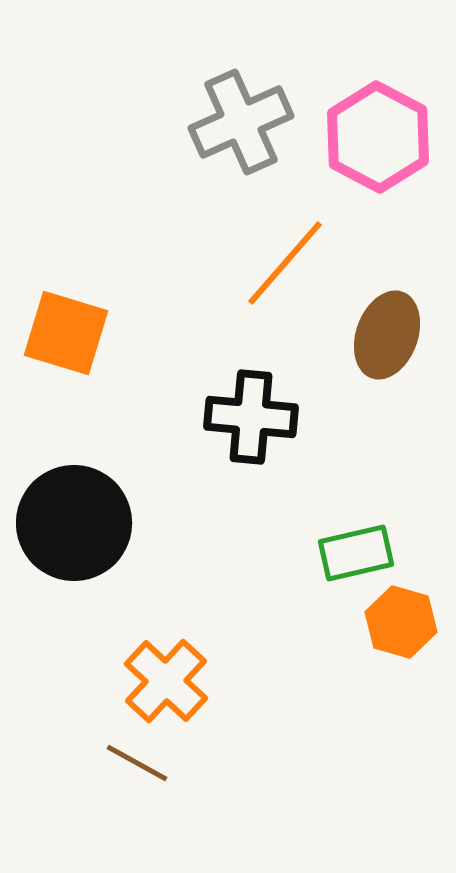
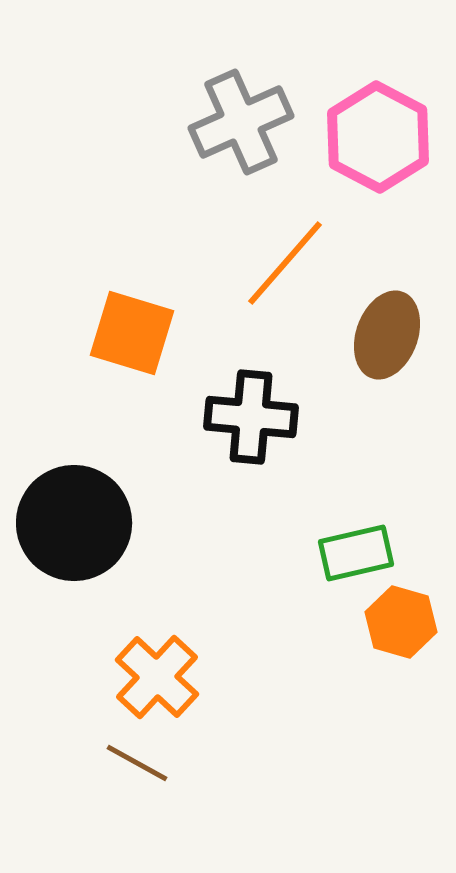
orange square: moved 66 px right
orange cross: moved 9 px left, 4 px up
